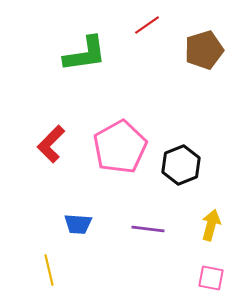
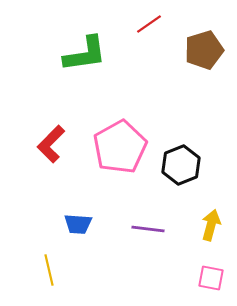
red line: moved 2 px right, 1 px up
